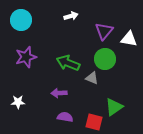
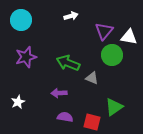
white triangle: moved 2 px up
green circle: moved 7 px right, 4 px up
white star: rotated 24 degrees counterclockwise
red square: moved 2 px left
